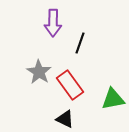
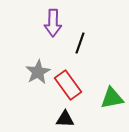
gray star: moved 1 px left; rotated 10 degrees clockwise
red rectangle: moved 2 px left
green triangle: moved 1 px left, 1 px up
black triangle: rotated 24 degrees counterclockwise
